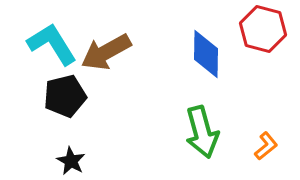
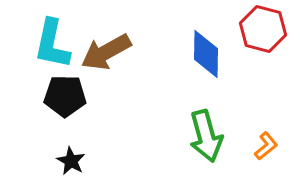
cyan L-shape: rotated 136 degrees counterclockwise
black pentagon: rotated 15 degrees clockwise
green arrow: moved 4 px right, 4 px down
